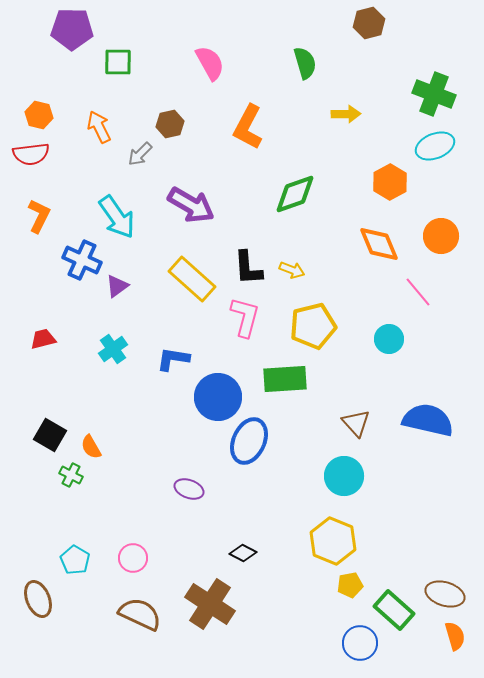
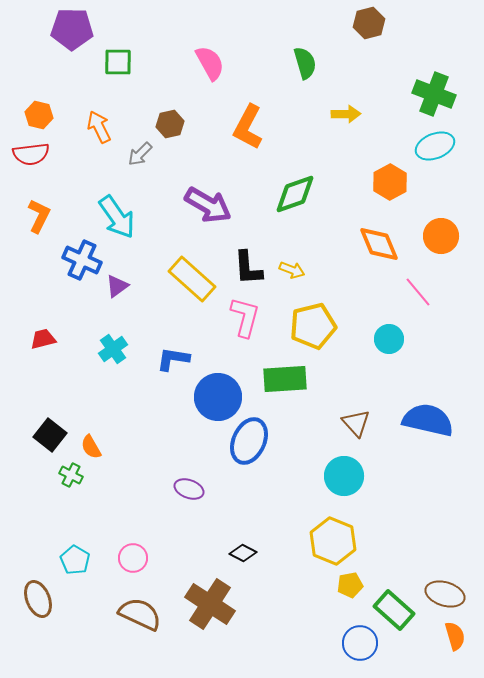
purple arrow at (191, 205): moved 17 px right
black square at (50, 435): rotated 8 degrees clockwise
